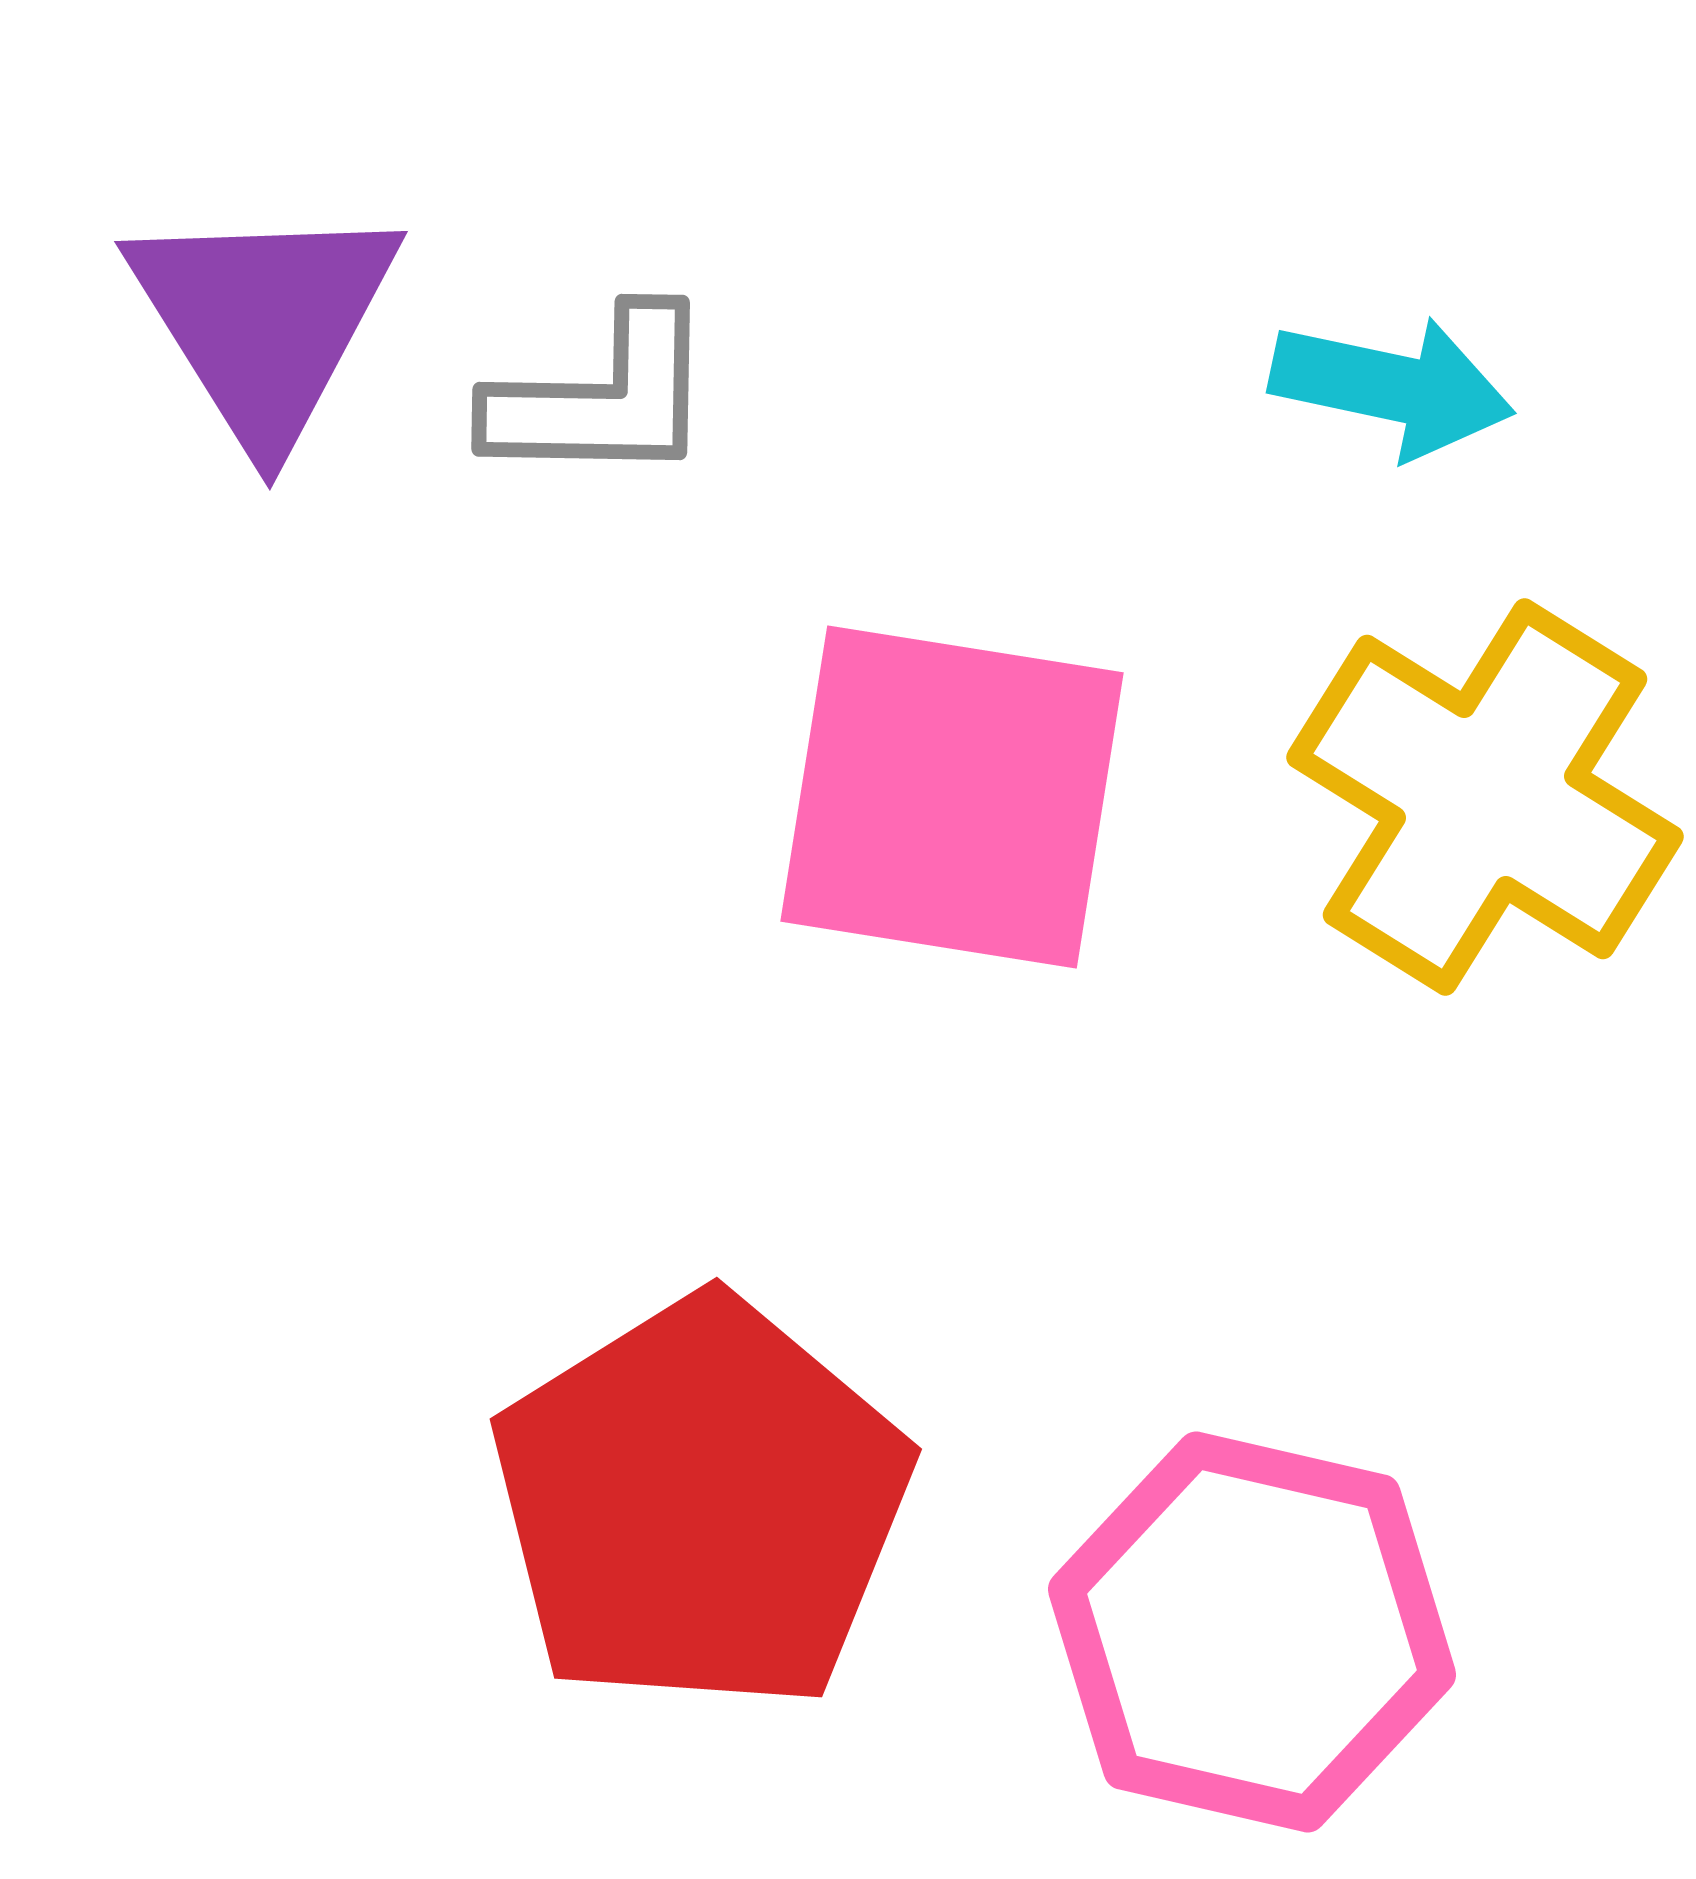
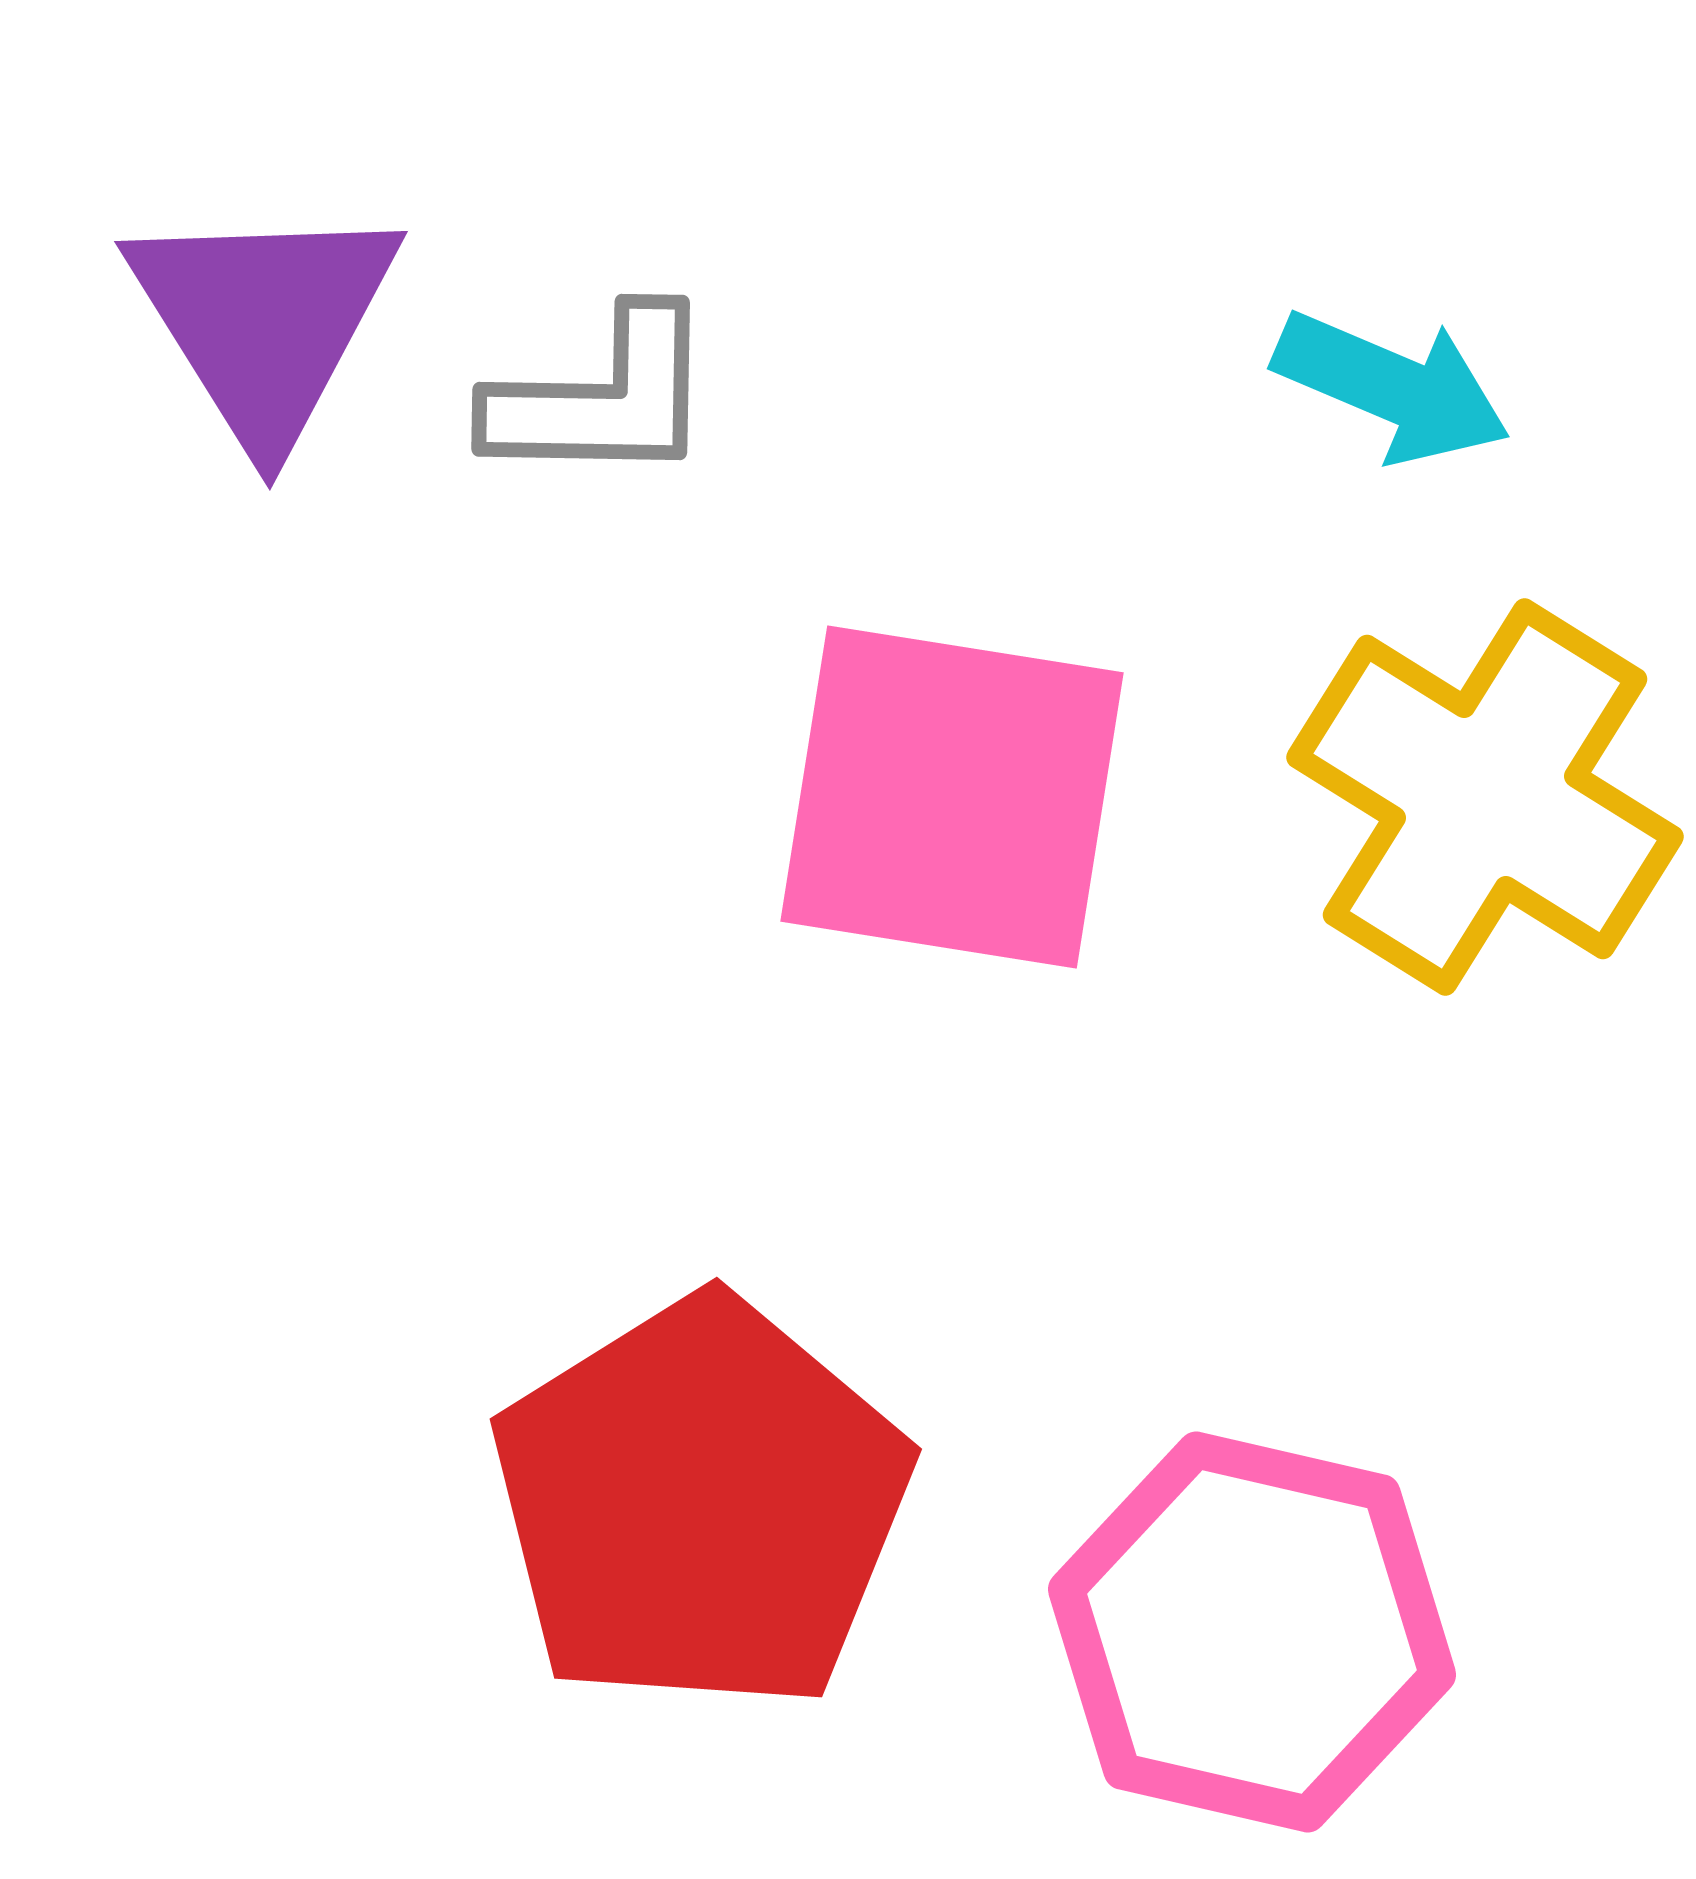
cyan arrow: rotated 11 degrees clockwise
